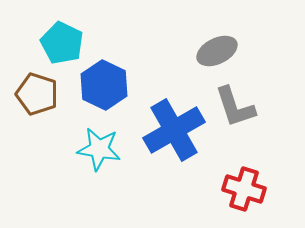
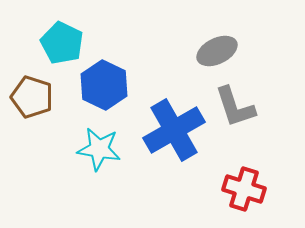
brown pentagon: moved 5 px left, 3 px down
